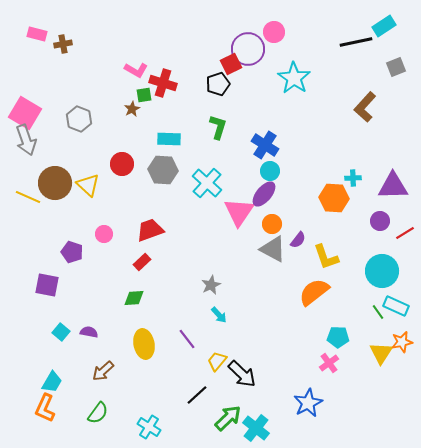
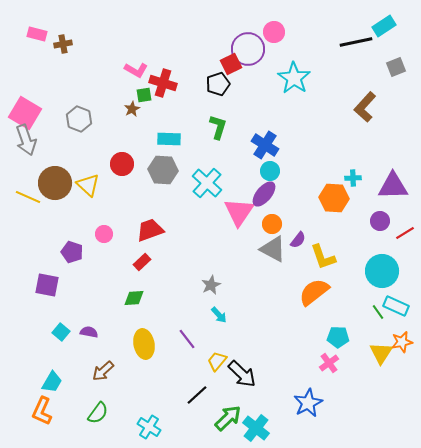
yellow L-shape at (326, 257): moved 3 px left
orange L-shape at (45, 408): moved 3 px left, 3 px down
